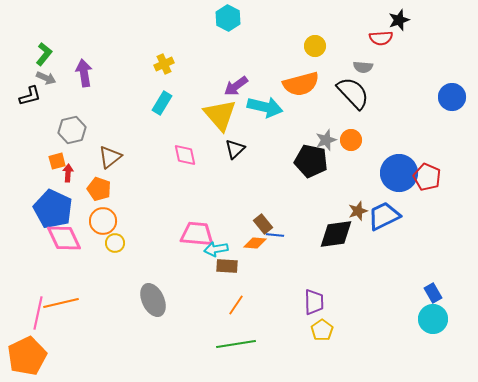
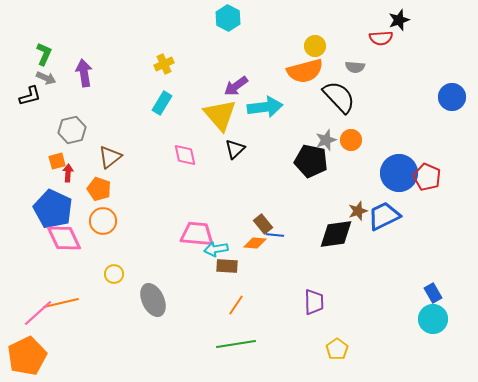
green L-shape at (44, 54): rotated 15 degrees counterclockwise
gray semicircle at (363, 67): moved 8 px left
orange semicircle at (301, 84): moved 4 px right, 13 px up
black semicircle at (353, 93): moved 14 px left, 4 px down
cyan arrow at (265, 107): rotated 20 degrees counterclockwise
yellow circle at (115, 243): moved 1 px left, 31 px down
pink line at (38, 313): rotated 36 degrees clockwise
yellow pentagon at (322, 330): moved 15 px right, 19 px down
